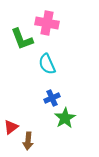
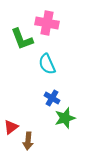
blue cross: rotated 35 degrees counterclockwise
green star: rotated 15 degrees clockwise
